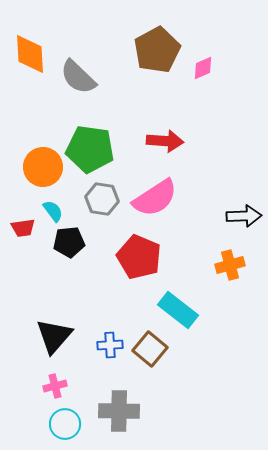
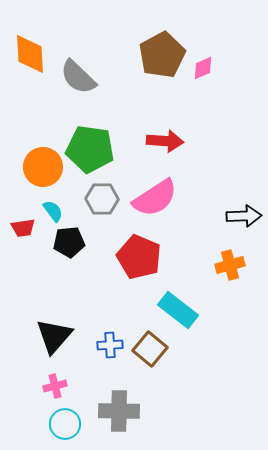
brown pentagon: moved 5 px right, 5 px down
gray hexagon: rotated 8 degrees counterclockwise
